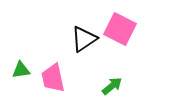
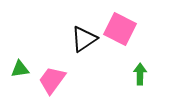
green triangle: moved 1 px left, 1 px up
pink trapezoid: moved 1 px left, 2 px down; rotated 48 degrees clockwise
green arrow: moved 28 px right, 12 px up; rotated 50 degrees counterclockwise
